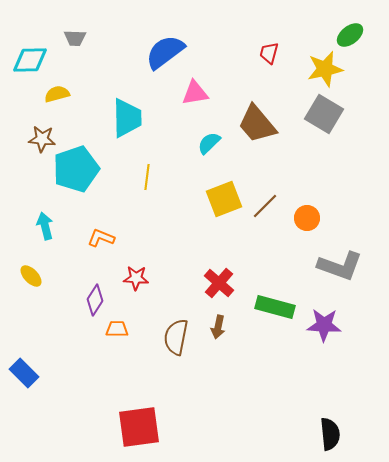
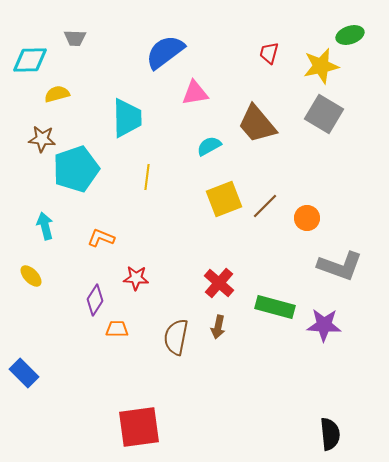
green ellipse: rotated 20 degrees clockwise
yellow star: moved 4 px left, 3 px up
cyan semicircle: moved 3 px down; rotated 15 degrees clockwise
